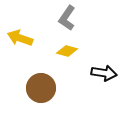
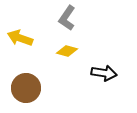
brown circle: moved 15 px left
